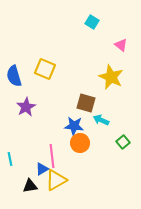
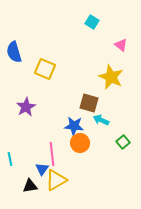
blue semicircle: moved 24 px up
brown square: moved 3 px right
pink line: moved 2 px up
blue triangle: rotated 24 degrees counterclockwise
